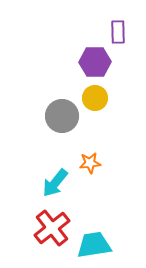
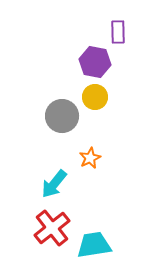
purple hexagon: rotated 12 degrees clockwise
yellow circle: moved 1 px up
orange star: moved 5 px up; rotated 20 degrees counterclockwise
cyan arrow: moved 1 px left, 1 px down
